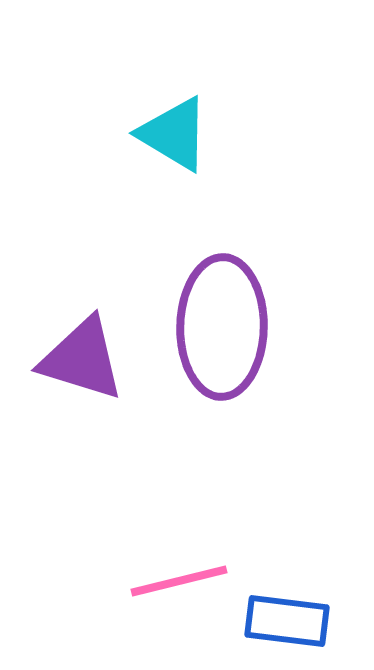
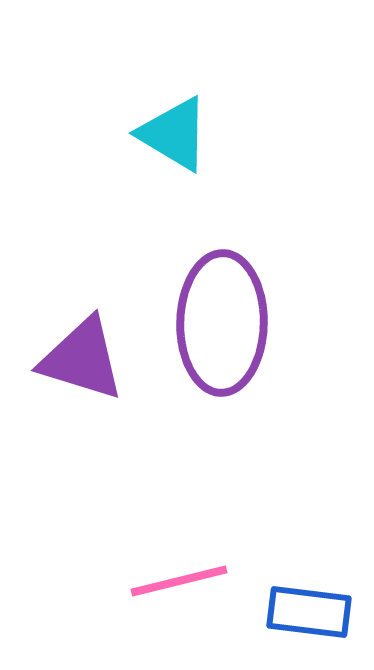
purple ellipse: moved 4 px up
blue rectangle: moved 22 px right, 9 px up
